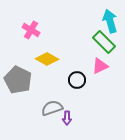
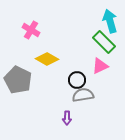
gray semicircle: moved 31 px right, 13 px up; rotated 10 degrees clockwise
